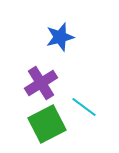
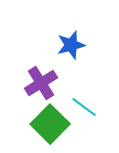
blue star: moved 11 px right, 8 px down
green square: moved 3 px right; rotated 18 degrees counterclockwise
